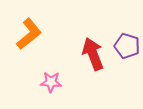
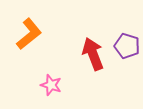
pink star: moved 3 px down; rotated 15 degrees clockwise
